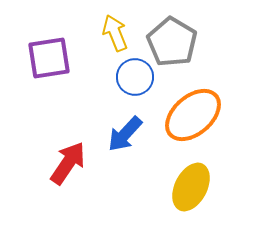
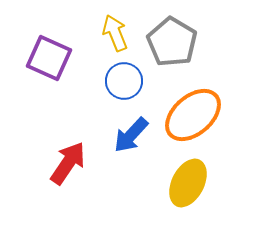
purple square: rotated 33 degrees clockwise
blue circle: moved 11 px left, 4 px down
blue arrow: moved 6 px right, 1 px down
yellow ellipse: moved 3 px left, 4 px up
